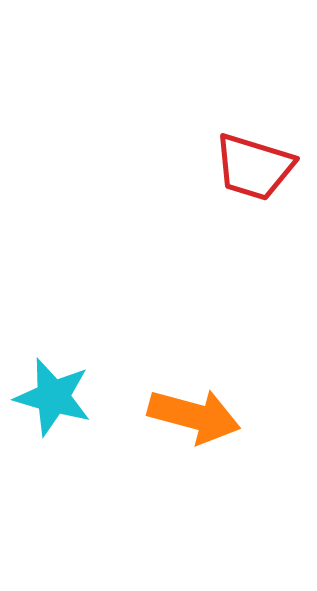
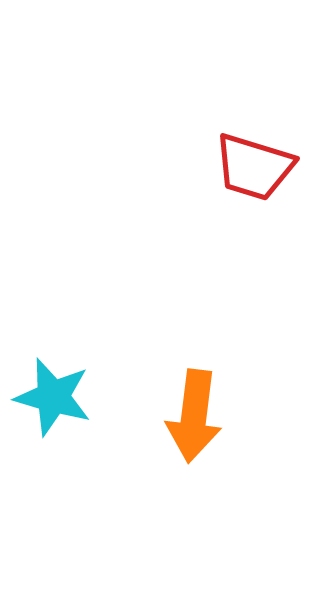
orange arrow: rotated 82 degrees clockwise
